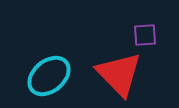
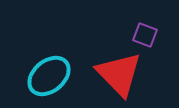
purple square: rotated 25 degrees clockwise
